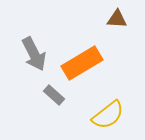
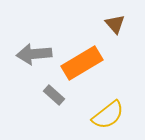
brown triangle: moved 2 px left, 5 px down; rotated 45 degrees clockwise
gray arrow: rotated 112 degrees clockwise
